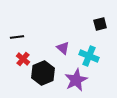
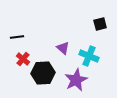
black hexagon: rotated 20 degrees clockwise
